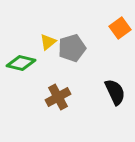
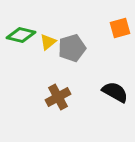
orange square: rotated 20 degrees clockwise
green diamond: moved 28 px up
black semicircle: rotated 36 degrees counterclockwise
